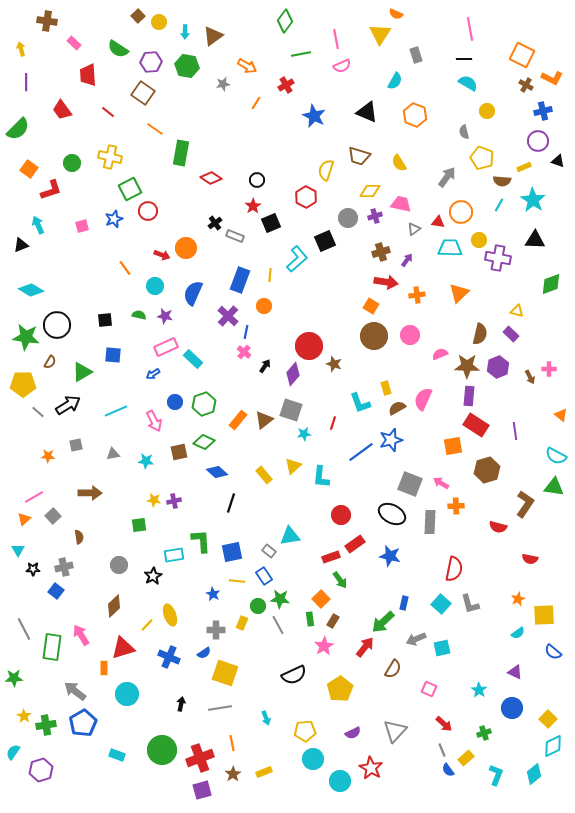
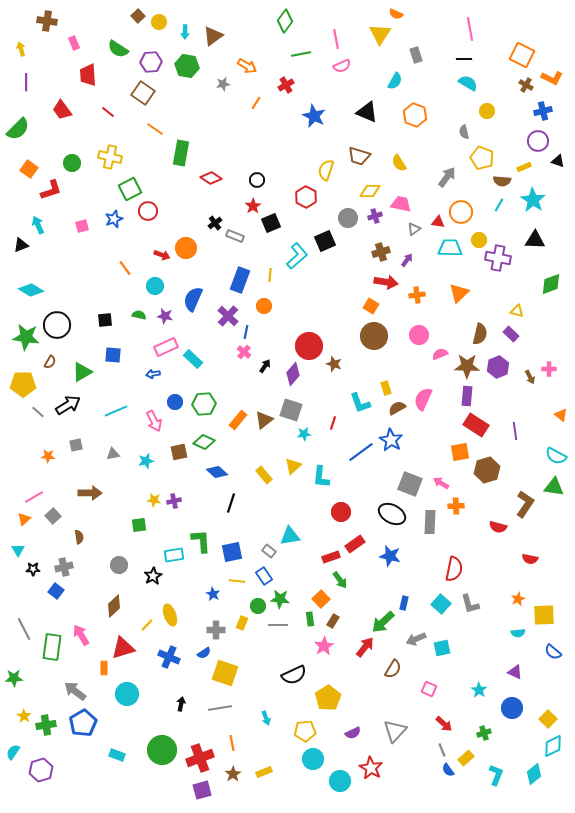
pink rectangle at (74, 43): rotated 24 degrees clockwise
cyan L-shape at (297, 259): moved 3 px up
blue semicircle at (193, 293): moved 6 px down
pink circle at (410, 335): moved 9 px right
blue arrow at (153, 374): rotated 24 degrees clockwise
purple rectangle at (469, 396): moved 2 px left
green hexagon at (204, 404): rotated 15 degrees clockwise
blue star at (391, 440): rotated 25 degrees counterclockwise
orange square at (453, 446): moved 7 px right, 6 px down
cyan star at (146, 461): rotated 21 degrees counterclockwise
red circle at (341, 515): moved 3 px up
gray line at (278, 625): rotated 60 degrees counterclockwise
cyan semicircle at (518, 633): rotated 32 degrees clockwise
yellow pentagon at (340, 689): moved 12 px left, 9 px down
